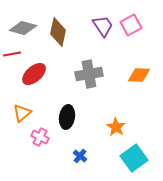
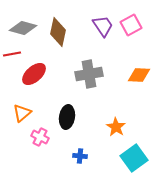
blue cross: rotated 32 degrees counterclockwise
